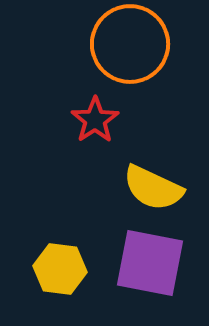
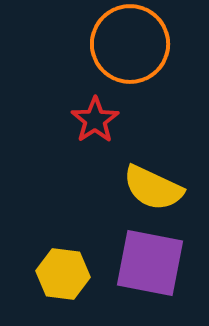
yellow hexagon: moved 3 px right, 5 px down
